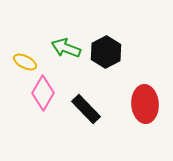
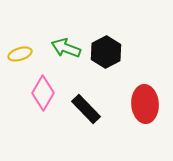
yellow ellipse: moved 5 px left, 8 px up; rotated 45 degrees counterclockwise
